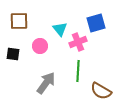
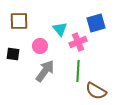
gray arrow: moved 1 px left, 12 px up
brown semicircle: moved 5 px left
